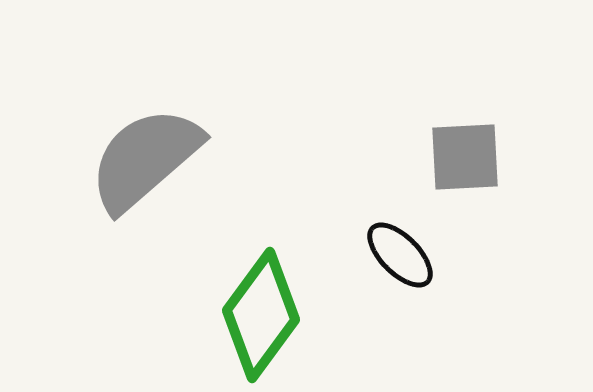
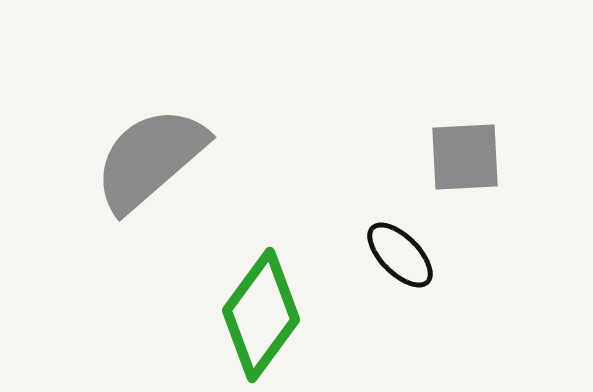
gray semicircle: moved 5 px right
